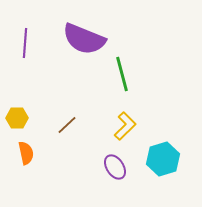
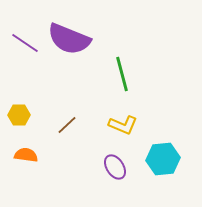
purple semicircle: moved 15 px left
purple line: rotated 60 degrees counterclockwise
yellow hexagon: moved 2 px right, 3 px up
yellow L-shape: moved 2 px left, 1 px up; rotated 68 degrees clockwise
orange semicircle: moved 2 px down; rotated 70 degrees counterclockwise
cyan hexagon: rotated 12 degrees clockwise
